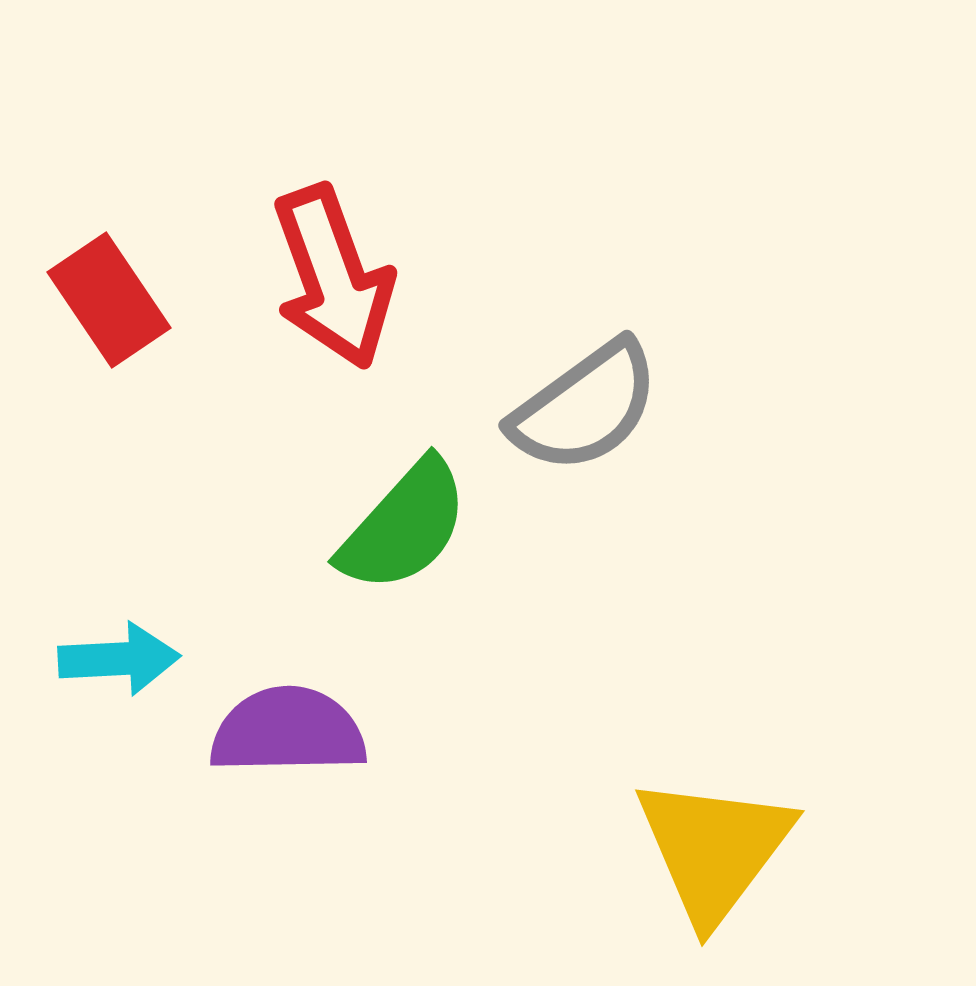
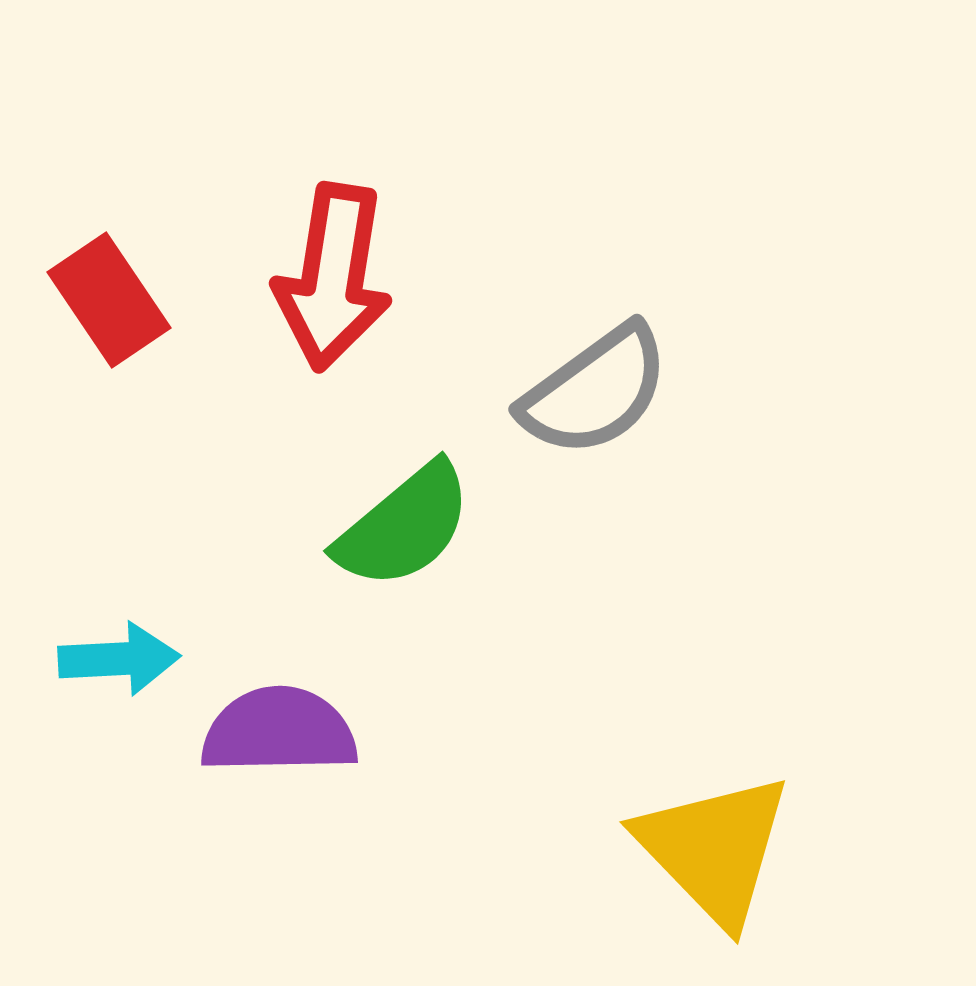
red arrow: rotated 29 degrees clockwise
gray semicircle: moved 10 px right, 16 px up
green semicircle: rotated 8 degrees clockwise
purple semicircle: moved 9 px left
yellow triangle: rotated 21 degrees counterclockwise
